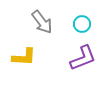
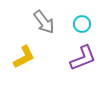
gray arrow: moved 2 px right
yellow L-shape: rotated 30 degrees counterclockwise
